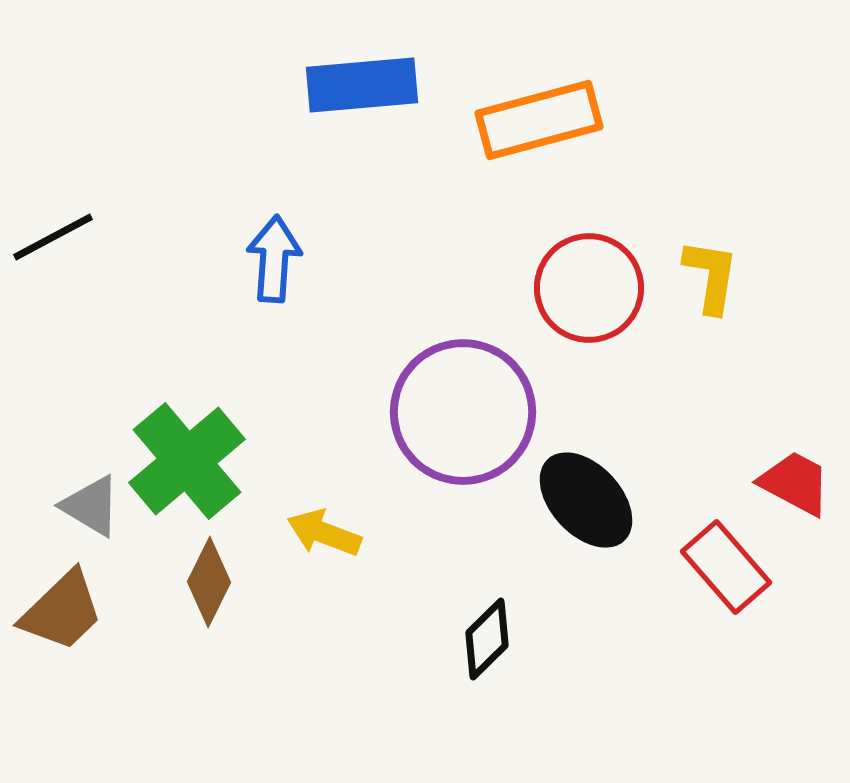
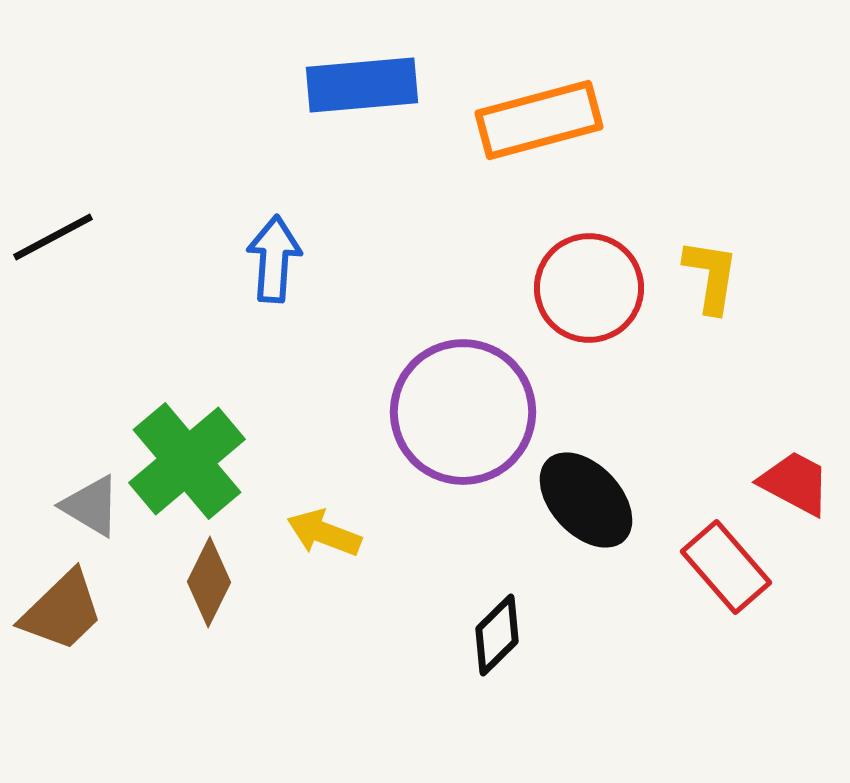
black diamond: moved 10 px right, 4 px up
